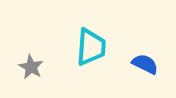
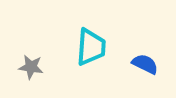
gray star: rotated 20 degrees counterclockwise
